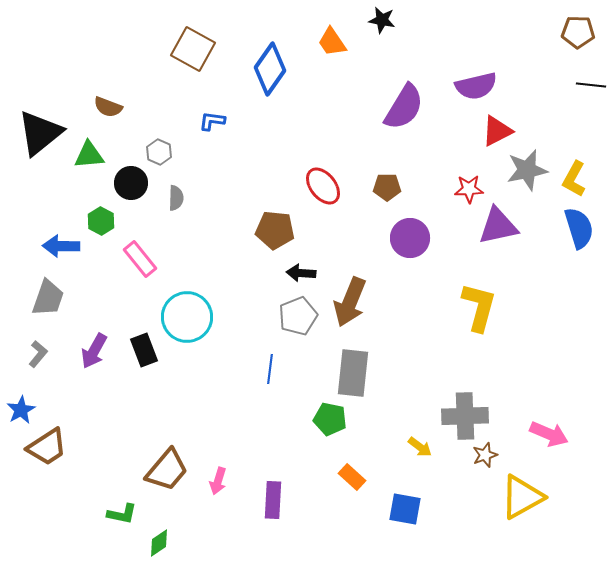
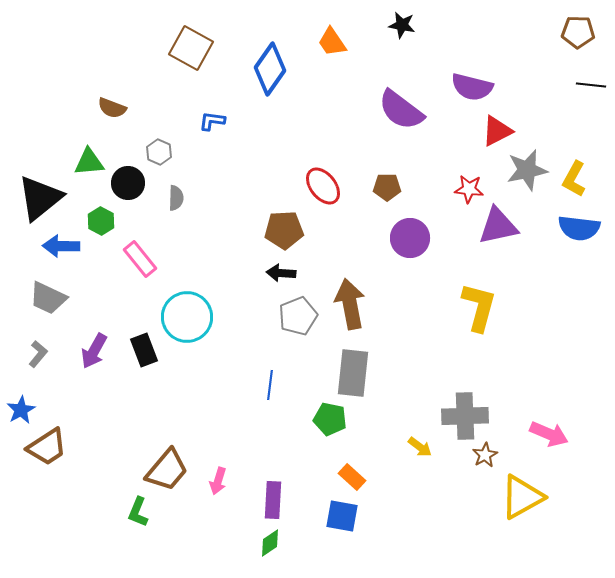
black star at (382, 20): moved 20 px right, 5 px down
brown square at (193, 49): moved 2 px left, 1 px up
purple semicircle at (476, 86): moved 4 px left, 1 px down; rotated 27 degrees clockwise
brown semicircle at (108, 107): moved 4 px right, 1 px down
purple semicircle at (404, 107): moved 3 px left, 3 px down; rotated 96 degrees clockwise
black triangle at (40, 133): moved 65 px down
green triangle at (89, 155): moved 7 px down
black circle at (131, 183): moved 3 px left
red star at (469, 189): rotated 8 degrees clockwise
blue semicircle at (579, 228): rotated 114 degrees clockwise
brown pentagon at (275, 230): moved 9 px right; rotated 9 degrees counterclockwise
black arrow at (301, 273): moved 20 px left
gray trapezoid at (48, 298): rotated 96 degrees clockwise
brown arrow at (350, 302): moved 2 px down; rotated 147 degrees clockwise
blue line at (270, 369): moved 16 px down
brown star at (485, 455): rotated 10 degrees counterclockwise
blue square at (405, 509): moved 63 px left, 7 px down
green L-shape at (122, 514): moved 16 px right, 2 px up; rotated 100 degrees clockwise
green diamond at (159, 543): moved 111 px right
